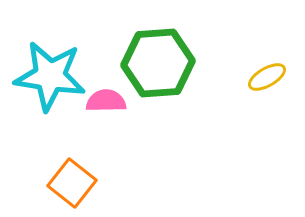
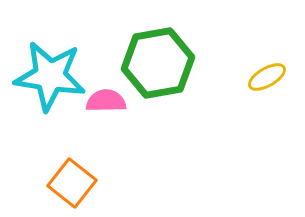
green hexagon: rotated 6 degrees counterclockwise
